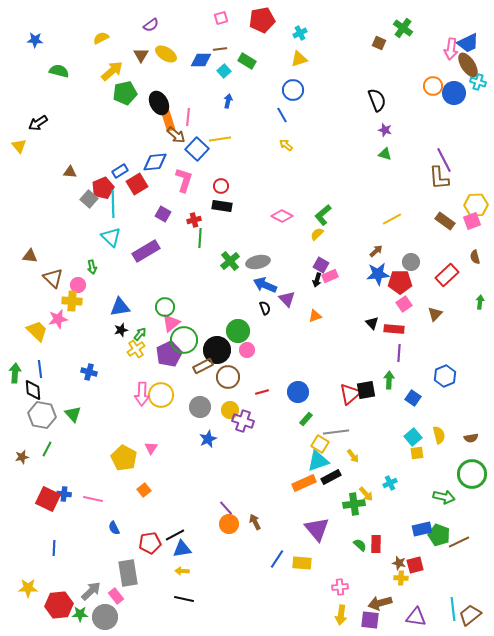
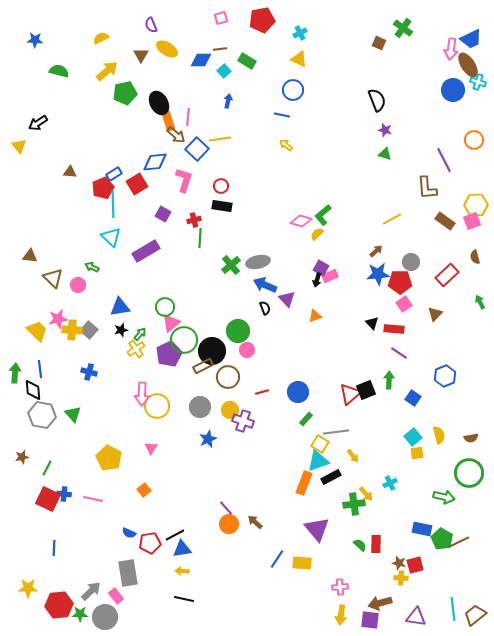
purple semicircle at (151, 25): rotated 105 degrees clockwise
blue trapezoid at (468, 43): moved 3 px right, 4 px up
yellow ellipse at (166, 54): moved 1 px right, 5 px up
yellow triangle at (299, 59): rotated 42 degrees clockwise
yellow arrow at (112, 71): moved 5 px left
orange circle at (433, 86): moved 41 px right, 54 px down
blue circle at (454, 93): moved 1 px left, 3 px up
blue line at (282, 115): rotated 49 degrees counterclockwise
blue rectangle at (120, 171): moved 6 px left, 3 px down
brown L-shape at (439, 178): moved 12 px left, 10 px down
gray square at (89, 199): moved 131 px down
pink diamond at (282, 216): moved 19 px right, 5 px down; rotated 10 degrees counterclockwise
green cross at (230, 261): moved 1 px right, 4 px down
purple square at (321, 265): moved 3 px down
green arrow at (92, 267): rotated 128 degrees clockwise
yellow cross at (72, 301): moved 29 px down
green arrow at (480, 302): rotated 32 degrees counterclockwise
black circle at (217, 350): moved 5 px left, 1 px down
purple line at (399, 353): rotated 60 degrees counterclockwise
black square at (366, 390): rotated 12 degrees counterclockwise
yellow circle at (161, 395): moved 4 px left, 11 px down
green line at (47, 449): moved 19 px down
yellow pentagon at (124, 458): moved 15 px left
green circle at (472, 474): moved 3 px left, 1 px up
orange rectangle at (304, 483): rotated 45 degrees counterclockwise
brown arrow at (255, 522): rotated 21 degrees counterclockwise
blue semicircle at (114, 528): moved 15 px right, 5 px down; rotated 40 degrees counterclockwise
blue rectangle at (422, 529): rotated 24 degrees clockwise
green pentagon at (439, 535): moved 3 px right, 4 px down; rotated 10 degrees clockwise
brown trapezoid at (470, 615): moved 5 px right
